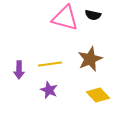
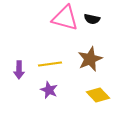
black semicircle: moved 1 px left, 4 px down
